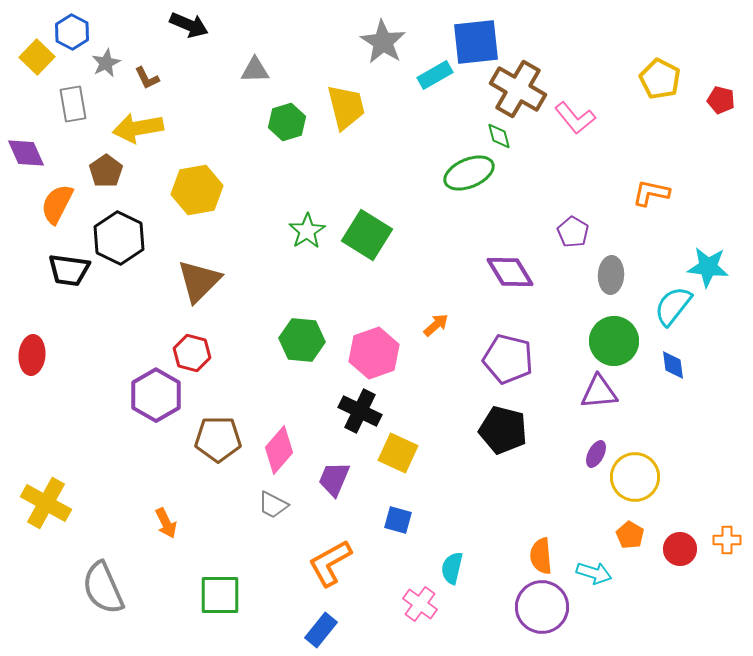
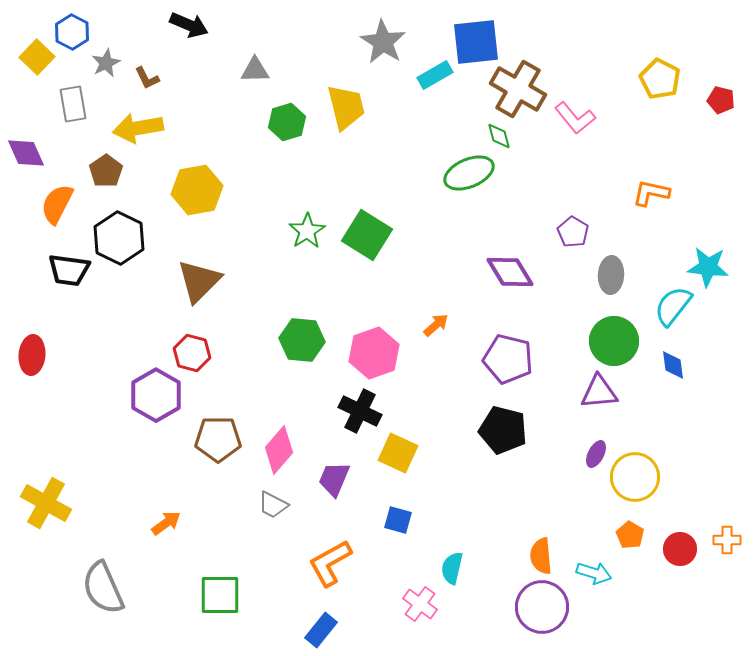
orange arrow at (166, 523): rotated 100 degrees counterclockwise
